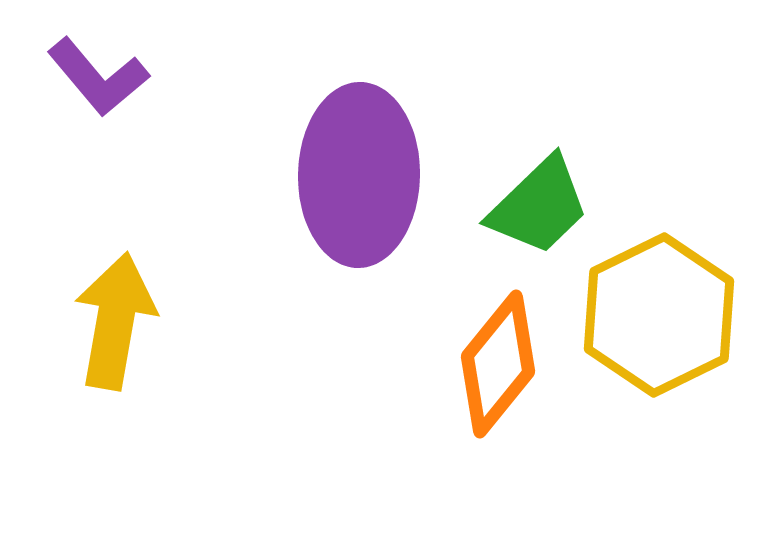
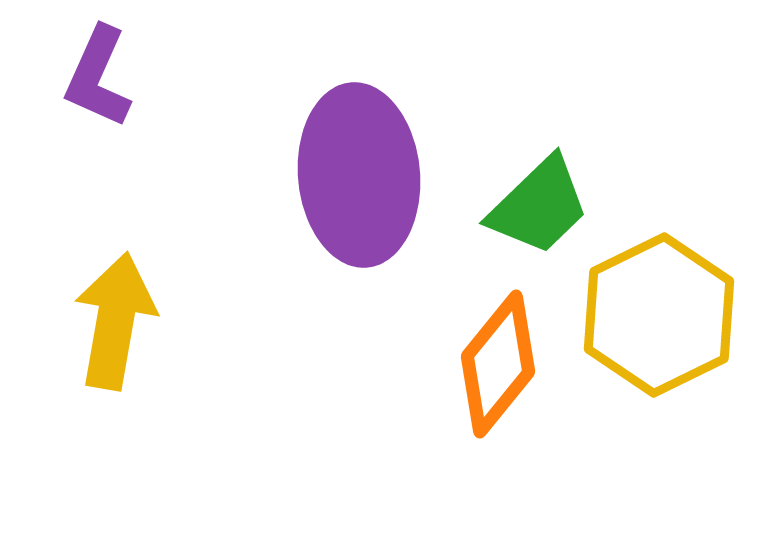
purple L-shape: rotated 64 degrees clockwise
purple ellipse: rotated 6 degrees counterclockwise
